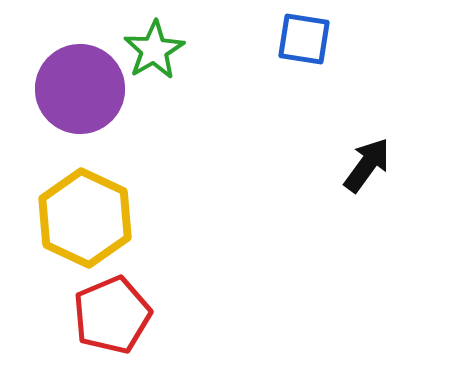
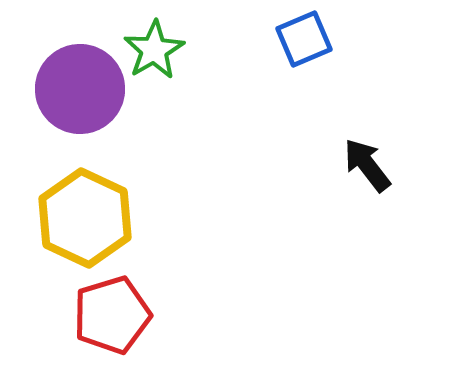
blue square: rotated 32 degrees counterclockwise
black arrow: rotated 74 degrees counterclockwise
red pentagon: rotated 6 degrees clockwise
